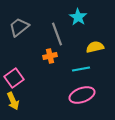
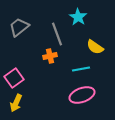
yellow semicircle: rotated 132 degrees counterclockwise
yellow arrow: moved 3 px right, 2 px down; rotated 48 degrees clockwise
